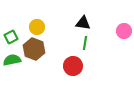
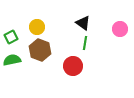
black triangle: rotated 28 degrees clockwise
pink circle: moved 4 px left, 2 px up
brown hexagon: moved 6 px right, 1 px down
